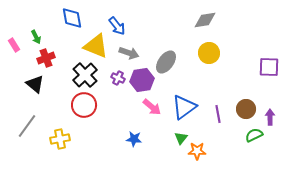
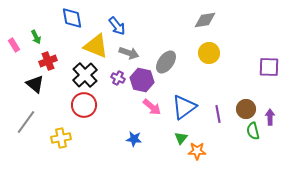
red cross: moved 2 px right, 3 px down
purple hexagon: rotated 20 degrees clockwise
gray line: moved 1 px left, 4 px up
green semicircle: moved 1 px left, 4 px up; rotated 78 degrees counterclockwise
yellow cross: moved 1 px right, 1 px up
